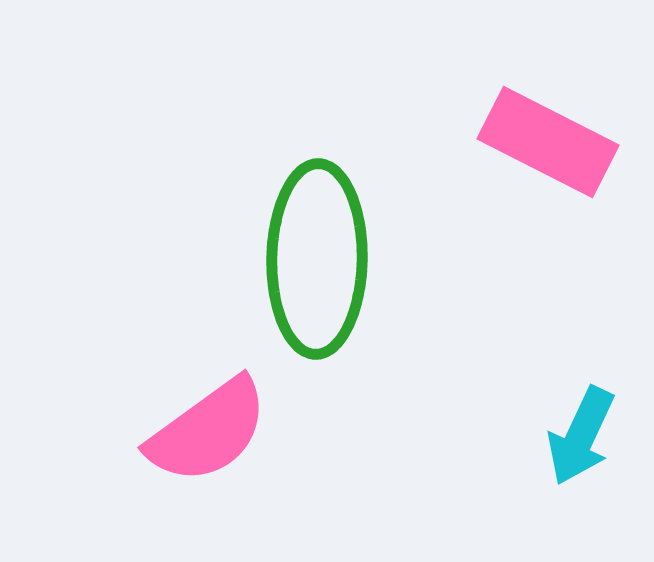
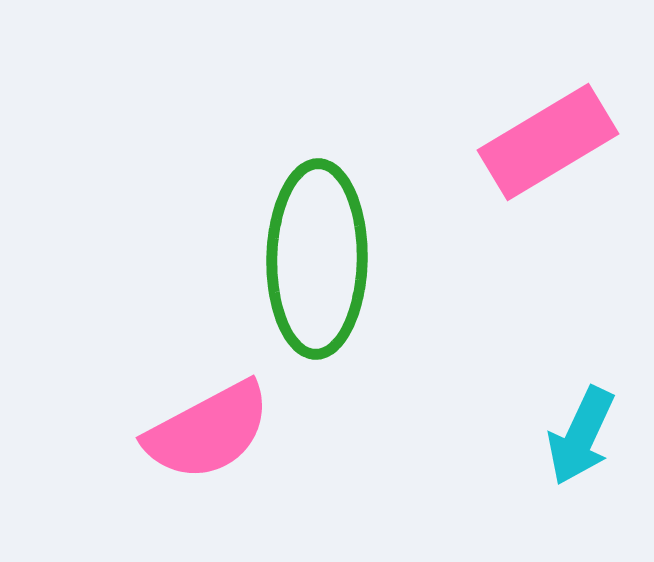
pink rectangle: rotated 58 degrees counterclockwise
pink semicircle: rotated 8 degrees clockwise
